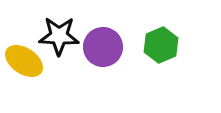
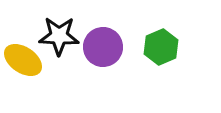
green hexagon: moved 2 px down
yellow ellipse: moved 1 px left, 1 px up
